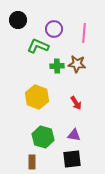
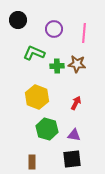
green L-shape: moved 4 px left, 7 px down
red arrow: rotated 120 degrees counterclockwise
green hexagon: moved 4 px right, 8 px up
